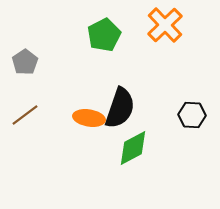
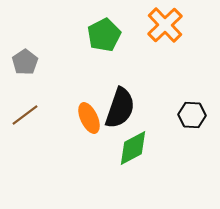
orange ellipse: rotated 56 degrees clockwise
